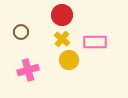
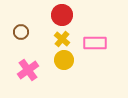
pink rectangle: moved 1 px down
yellow circle: moved 5 px left
pink cross: rotated 20 degrees counterclockwise
